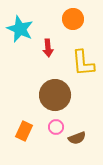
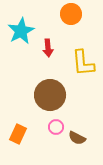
orange circle: moved 2 px left, 5 px up
cyan star: moved 1 px right, 2 px down; rotated 20 degrees clockwise
brown circle: moved 5 px left
orange rectangle: moved 6 px left, 3 px down
brown semicircle: rotated 48 degrees clockwise
